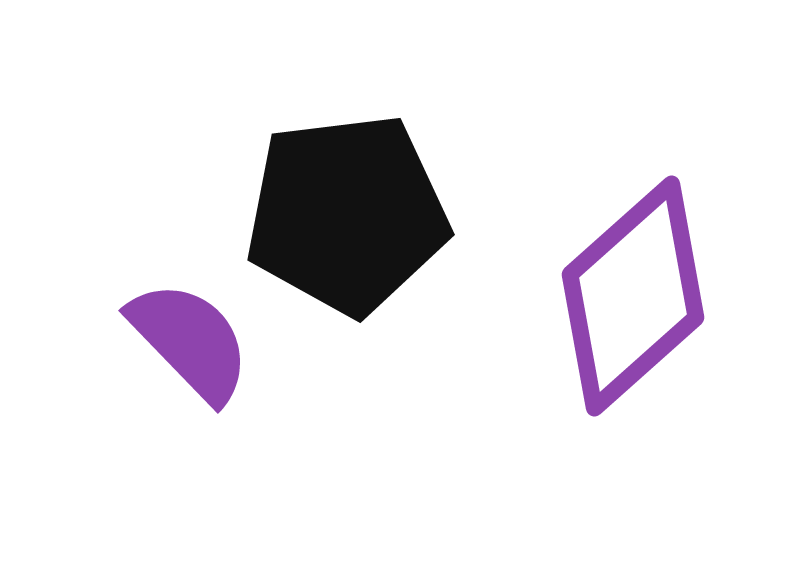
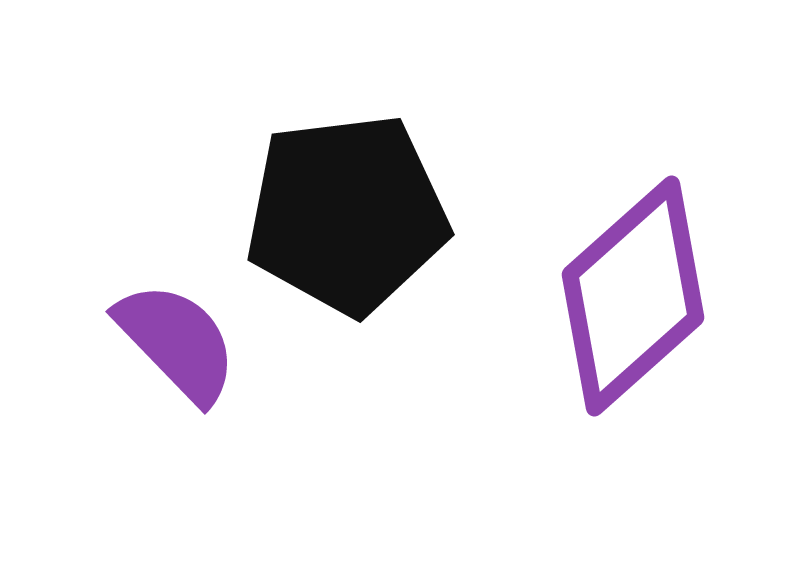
purple semicircle: moved 13 px left, 1 px down
